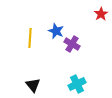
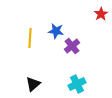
blue star: rotated 14 degrees counterclockwise
purple cross: moved 2 px down; rotated 21 degrees clockwise
black triangle: moved 1 px up; rotated 28 degrees clockwise
